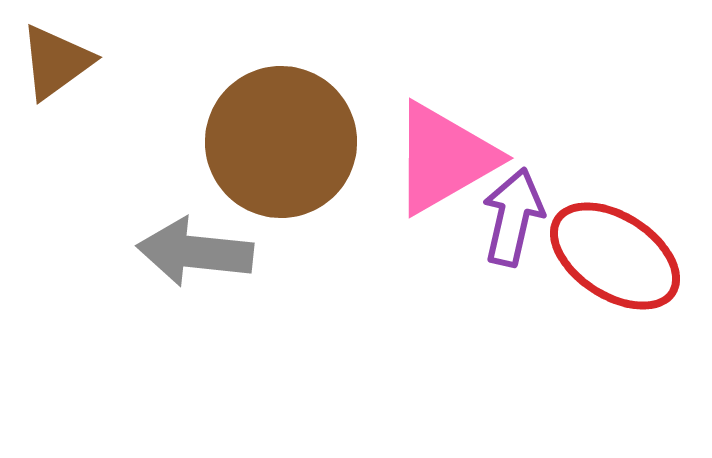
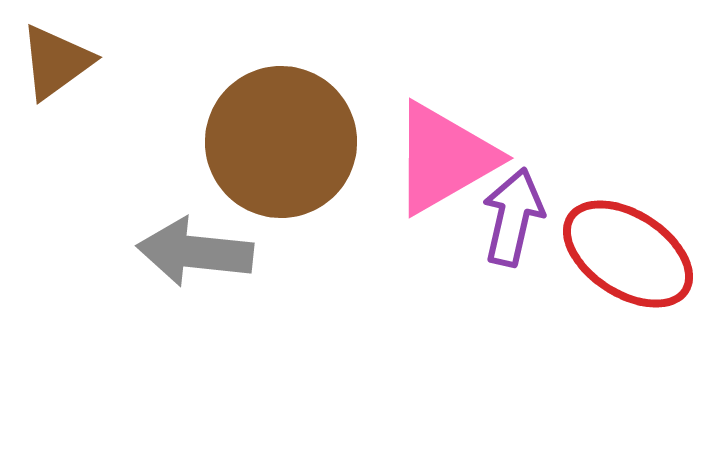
red ellipse: moved 13 px right, 2 px up
